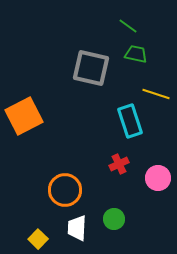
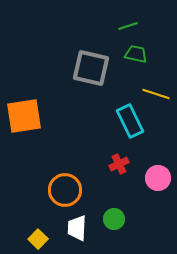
green line: rotated 54 degrees counterclockwise
orange square: rotated 18 degrees clockwise
cyan rectangle: rotated 8 degrees counterclockwise
